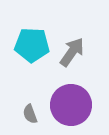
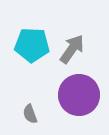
gray arrow: moved 3 px up
purple circle: moved 8 px right, 10 px up
